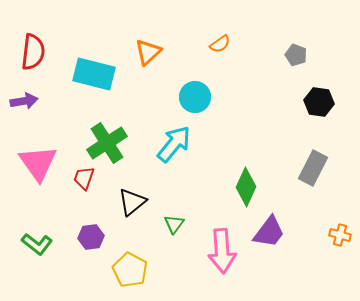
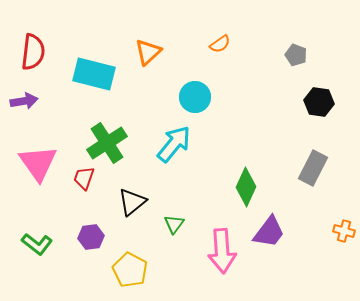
orange cross: moved 4 px right, 4 px up
